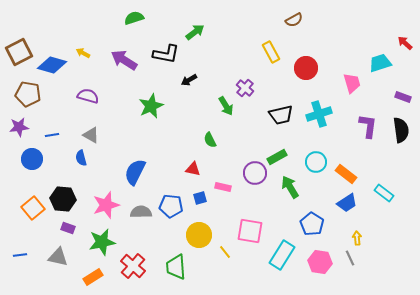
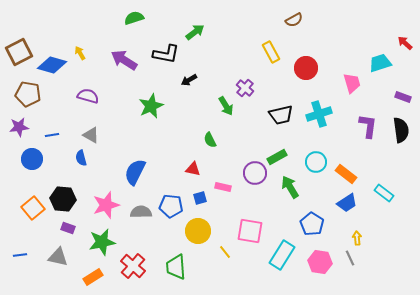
yellow arrow at (83, 53): moved 3 px left; rotated 32 degrees clockwise
yellow circle at (199, 235): moved 1 px left, 4 px up
